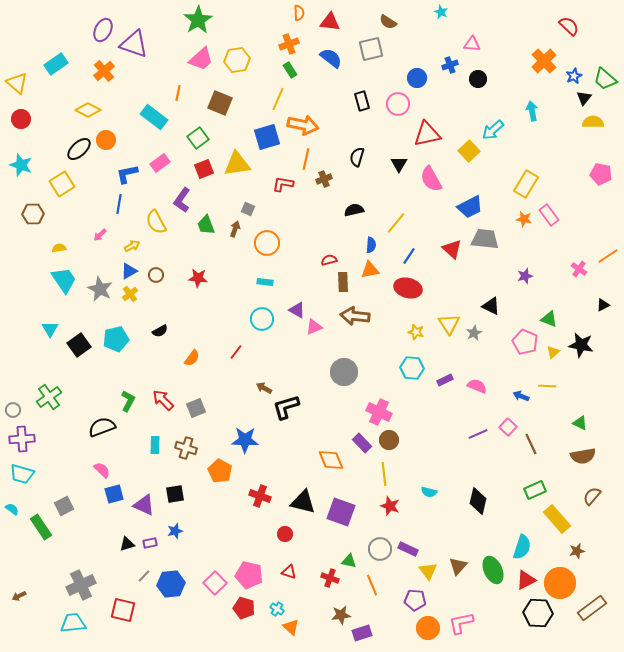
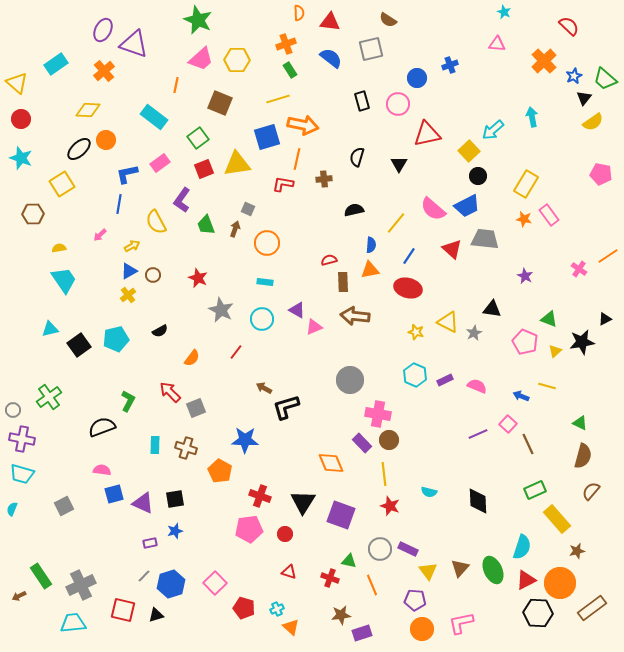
cyan star at (441, 12): moved 63 px right
green star at (198, 20): rotated 16 degrees counterclockwise
brown semicircle at (388, 22): moved 2 px up
orange cross at (289, 44): moved 3 px left
pink triangle at (472, 44): moved 25 px right
yellow hexagon at (237, 60): rotated 10 degrees clockwise
black circle at (478, 79): moved 97 px down
orange line at (178, 93): moved 2 px left, 8 px up
yellow line at (278, 99): rotated 50 degrees clockwise
yellow diamond at (88, 110): rotated 25 degrees counterclockwise
cyan arrow at (532, 111): moved 6 px down
yellow semicircle at (593, 122): rotated 145 degrees clockwise
orange line at (306, 159): moved 9 px left
cyan star at (21, 165): moved 7 px up
brown cross at (324, 179): rotated 14 degrees clockwise
pink semicircle at (431, 179): moved 2 px right, 30 px down; rotated 20 degrees counterclockwise
blue trapezoid at (470, 207): moved 3 px left, 1 px up
brown circle at (156, 275): moved 3 px left
purple star at (525, 276): rotated 28 degrees counterclockwise
red star at (198, 278): rotated 18 degrees clockwise
gray star at (100, 289): moved 121 px right, 21 px down
yellow cross at (130, 294): moved 2 px left, 1 px down
black triangle at (603, 305): moved 2 px right, 14 px down
black triangle at (491, 306): moved 1 px right, 3 px down; rotated 18 degrees counterclockwise
yellow triangle at (449, 324): moved 1 px left, 2 px up; rotated 30 degrees counterclockwise
cyan triangle at (50, 329): rotated 48 degrees clockwise
black star at (581, 345): moved 1 px right, 3 px up; rotated 20 degrees counterclockwise
yellow triangle at (553, 352): moved 2 px right, 1 px up
cyan hexagon at (412, 368): moved 3 px right, 7 px down; rotated 20 degrees clockwise
gray circle at (344, 372): moved 6 px right, 8 px down
yellow line at (547, 386): rotated 12 degrees clockwise
red arrow at (163, 400): moved 7 px right, 8 px up
pink cross at (379, 412): moved 1 px left, 2 px down; rotated 15 degrees counterclockwise
pink square at (508, 427): moved 3 px up
purple cross at (22, 439): rotated 15 degrees clockwise
brown line at (531, 444): moved 3 px left
brown semicircle at (583, 456): rotated 65 degrees counterclockwise
orange diamond at (331, 460): moved 3 px down
pink semicircle at (102, 470): rotated 36 degrees counterclockwise
black square at (175, 494): moved 5 px down
brown semicircle at (592, 496): moved 1 px left, 5 px up
black diamond at (478, 501): rotated 16 degrees counterclockwise
black triangle at (303, 502): rotated 48 degrees clockwise
purple triangle at (144, 505): moved 1 px left, 2 px up
cyan semicircle at (12, 509): rotated 104 degrees counterclockwise
purple square at (341, 512): moved 3 px down
green rectangle at (41, 527): moved 49 px down
black triangle at (127, 544): moved 29 px right, 71 px down
brown triangle at (458, 566): moved 2 px right, 2 px down
pink pentagon at (249, 575): moved 46 px up; rotated 20 degrees counterclockwise
blue hexagon at (171, 584): rotated 12 degrees counterclockwise
cyan cross at (277, 609): rotated 32 degrees clockwise
orange circle at (428, 628): moved 6 px left, 1 px down
